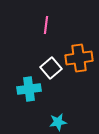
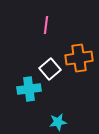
white square: moved 1 px left, 1 px down
